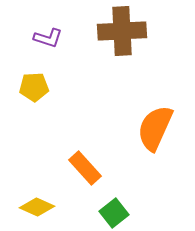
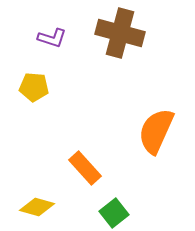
brown cross: moved 2 px left, 2 px down; rotated 18 degrees clockwise
purple L-shape: moved 4 px right
yellow pentagon: rotated 8 degrees clockwise
orange semicircle: moved 1 px right, 3 px down
yellow diamond: rotated 8 degrees counterclockwise
